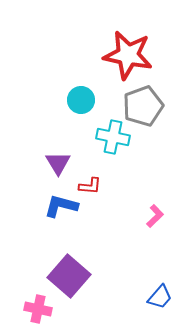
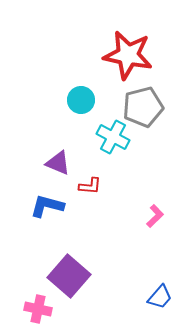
gray pentagon: moved 1 px down; rotated 6 degrees clockwise
cyan cross: rotated 16 degrees clockwise
purple triangle: rotated 36 degrees counterclockwise
blue L-shape: moved 14 px left
